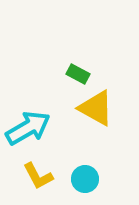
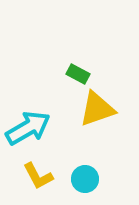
yellow triangle: moved 1 px right, 1 px down; rotated 48 degrees counterclockwise
